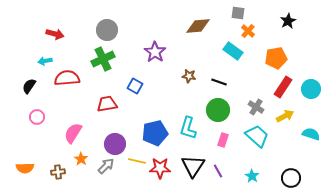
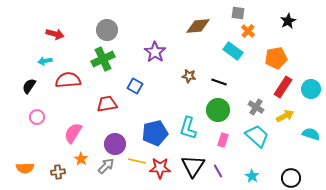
red semicircle: moved 1 px right, 2 px down
